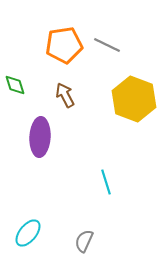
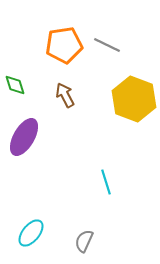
purple ellipse: moved 16 px left; rotated 27 degrees clockwise
cyan ellipse: moved 3 px right
